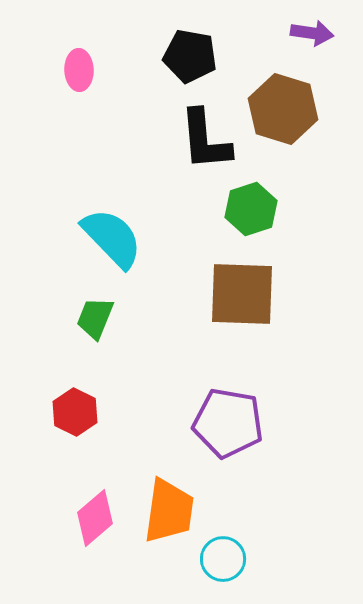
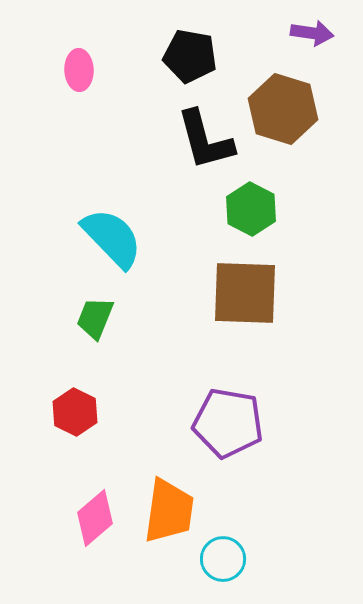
black L-shape: rotated 10 degrees counterclockwise
green hexagon: rotated 15 degrees counterclockwise
brown square: moved 3 px right, 1 px up
